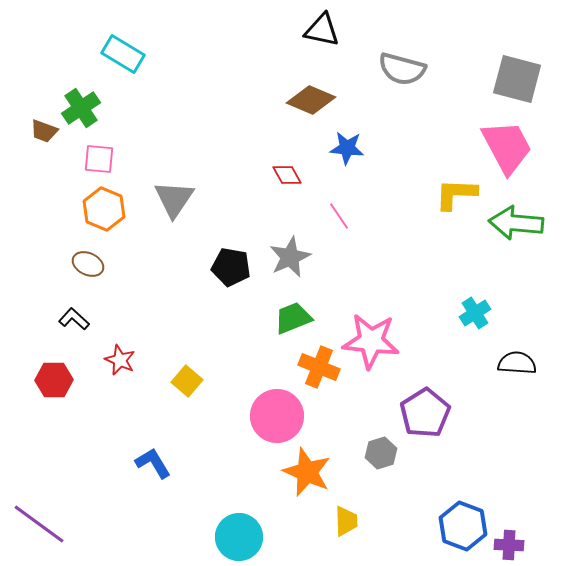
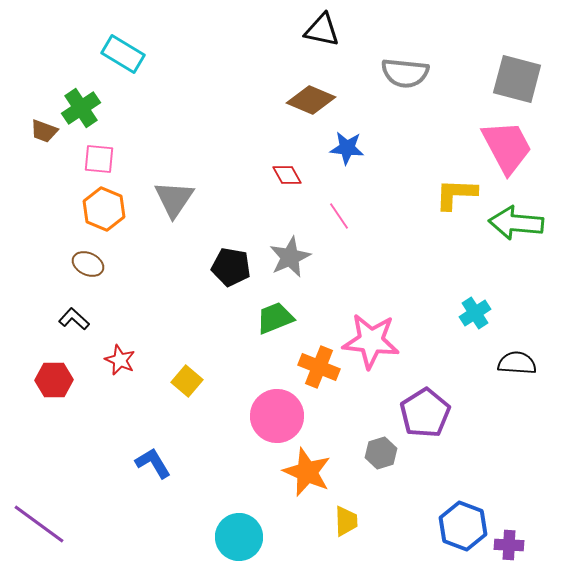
gray semicircle: moved 3 px right, 4 px down; rotated 9 degrees counterclockwise
green trapezoid: moved 18 px left
